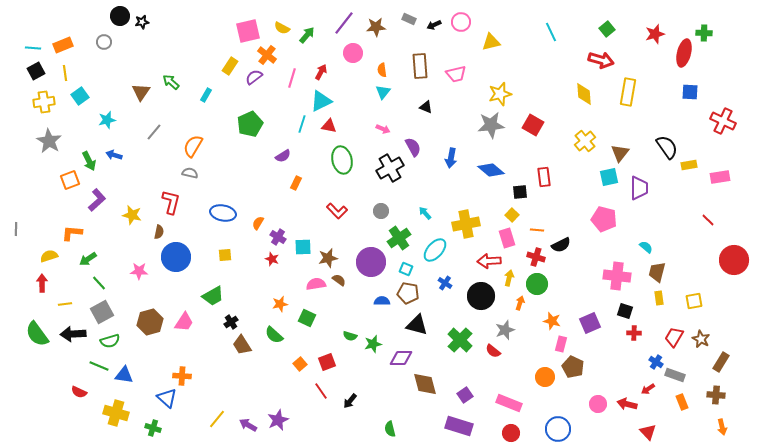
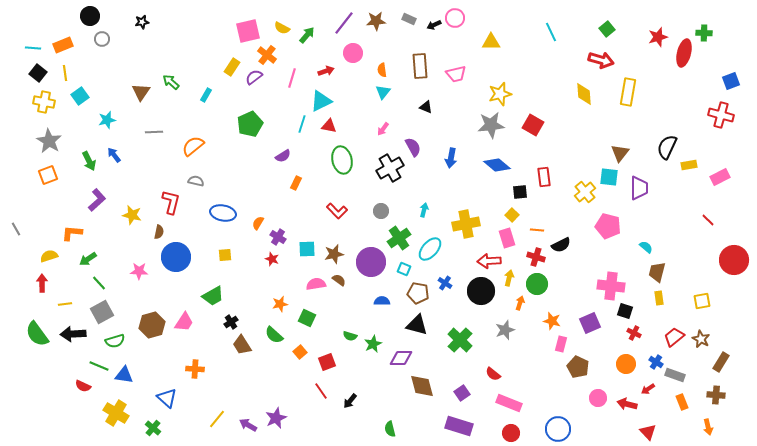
black circle at (120, 16): moved 30 px left
pink circle at (461, 22): moved 6 px left, 4 px up
brown star at (376, 27): moved 6 px up
red star at (655, 34): moved 3 px right, 3 px down
gray circle at (104, 42): moved 2 px left, 3 px up
yellow triangle at (491, 42): rotated 12 degrees clockwise
yellow rectangle at (230, 66): moved 2 px right, 1 px down
black square at (36, 71): moved 2 px right, 2 px down; rotated 24 degrees counterclockwise
red arrow at (321, 72): moved 5 px right, 1 px up; rotated 42 degrees clockwise
blue square at (690, 92): moved 41 px right, 11 px up; rotated 24 degrees counterclockwise
yellow cross at (44, 102): rotated 20 degrees clockwise
red cross at (723, 121): moved 2 px left, 6 px up; rotated 10 degrees counterclockwise
pink arrow at (383, 129): rotated 104 degrees clockwise
gray line at (154, 132): rotated 48 degrees clockwise
yellow cross at (585, 141): moved 51 px down
orange semicircle at (193, 146): rotated 20 degrees clockwise
black semicircle at (667, 147): rotated 120 degrees counterclockwise
blue arrow at (114, 155): rotated 35 degrees clockwise
blue diamond at (491, 170): moved 6 px right, 5 px up
gray semicircle at (190, 173): moved 6 px right, 8 px down
cyan square at (609, 177): rotated 18 degrees clockwise
pink rectangle at (720, 177): rotated 18 degrees counterclockwise
orange square at (70, 180): moved 22 px left, 5 px up
cyan arrow at (425, 213): moved 1 px left, 3 px up; rotated 56 degrees clockwise
pink pentagon at (604, 219): moved 4 px right, 7 px down
gray line at (16, 229): rotated 32 degrees counterclockwise
cyan square at (303, 247): moved 4 px right, 2 px down
cyan ellipse at (435, 250): moved 5 px left, 1 px up
brown star at (328, 258): moved 6 px right, 4 px up
cyan square at (406, 269): moved 2 px left
pink cross at (617, 276): moved 6 px left, 10 px down
brown pentagon at (408, 293): moved 10 px right
black circle at (481, 296): moved 5 px up
yellow square at (694, 301): moved 8 px right
brown hexagon at (150, 322): moved 2 px right, 3 px down
red cross at (634, 333): rotated 24 degrees clockwise
red trapezoid at (674, 337): rotated 20 degrees clockwise
green semicircle at (110, 341): moved 5 px right
green star at (373, 344): rotated 12 degrees counterclockwise
red semicircle at (493, 351): moved 23 px down
orange square at (300, 364): moved 12 px up
brown pentagon at (573, 367): moved 5 px right
orange cross at (182, 376): moved 13 px right, 7 px up
orange circle at (545, 377): moved 81 px right, 13 px up
brown diamond at (425, 384): moved 3 px left, 2 px down
red semicircle at (79, 392): moved 4 px right, 6 px up
purple square at (465, 395): moved 3 px left, 2 px up
pink circle at (598, 404): moved 6 px up
yellow cross at (116, 413): rotated 15 degrees clockwise
purple star at (278, 420): moved 2 px left, 2 px up
orange arrow at (722, 427): moved 14 px left
green cross at (153, 428): rotated 21 degrees clockwise
